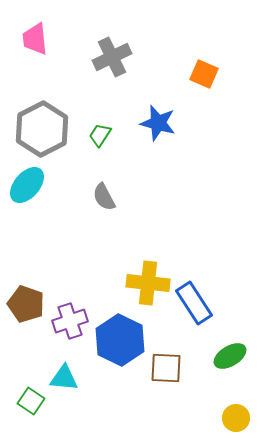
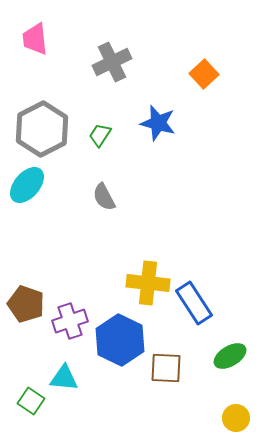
gray cross: moved 5 px down
orange square: rotated 24 degrees clockwise
